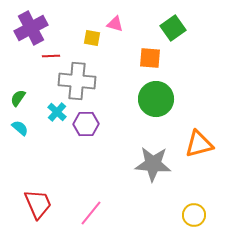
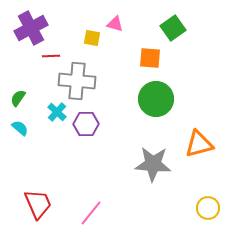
yellow circle: moved 14 px right, 7 px up
